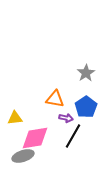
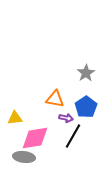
gray ellipse: moved 1 px right, 1 px down; rotated 25 degrees clockwise
